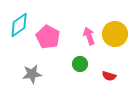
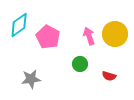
gray star: moved 1 px left, 5 px down
